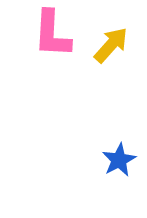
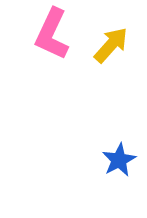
pink L-shape: rotated 22 degrees clockwise
